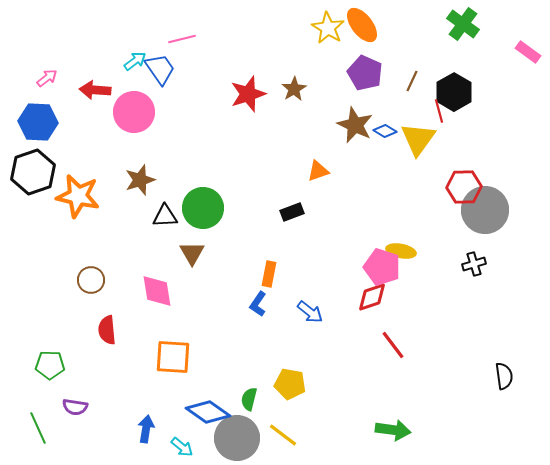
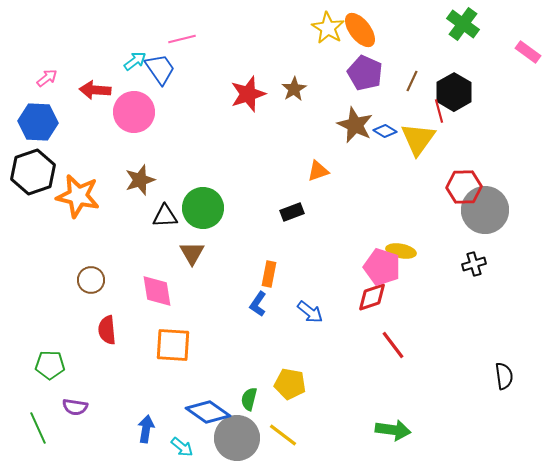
orange ellipse at (362, 25): moved 2 px left, 5 px down
orange square at (173, 357): moved 12 px up
